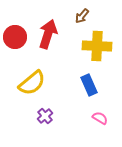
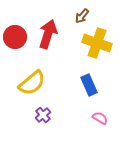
yellow cross: moved 3 px up; rotated 16 degrees clockwise
purple cross: moved 2 px left, 1 px up
